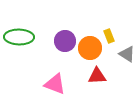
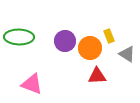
pink triangle: moved 23 px left
